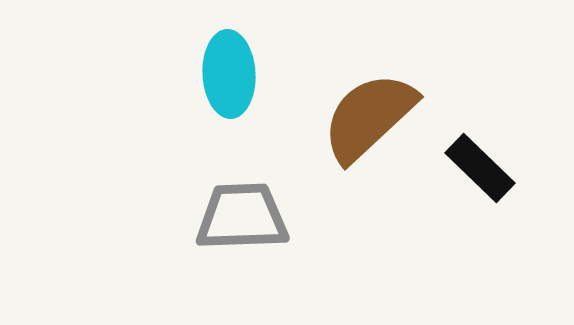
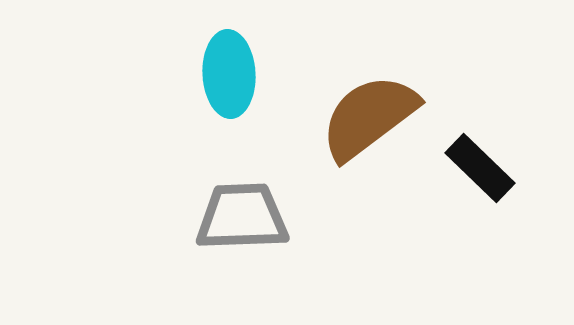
brown semicircle: rotated 6 degrees clockwise
